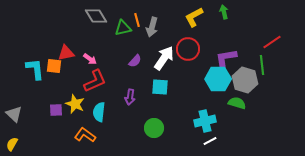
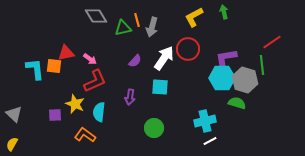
cyan hexagon: moved 4 px right, 1 px up
purple square: moved 1 px left, 5 px down
